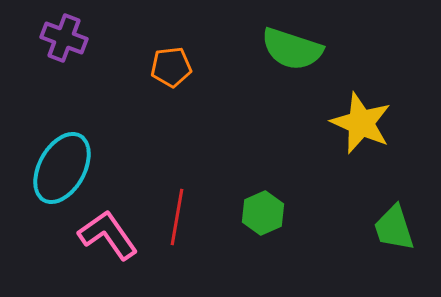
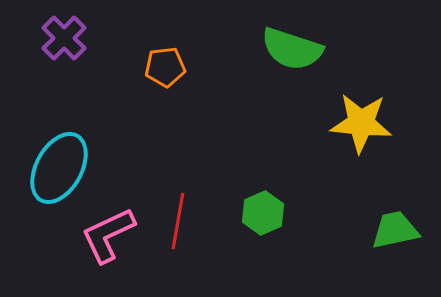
purple cross: rotated 24 degrees clockwise
orange pentagon: moved 6 px left
yellow star: rotated 18 degrees counterclockwise
cyan ellipse: moved 3 px left
red line: moved 1 px right, 4 px down
green trapezoid: moved 1 px right, 2 px down; rotated 96 degrees clockwise
pink L-shape: rotated 80 degrees counterclockwise
